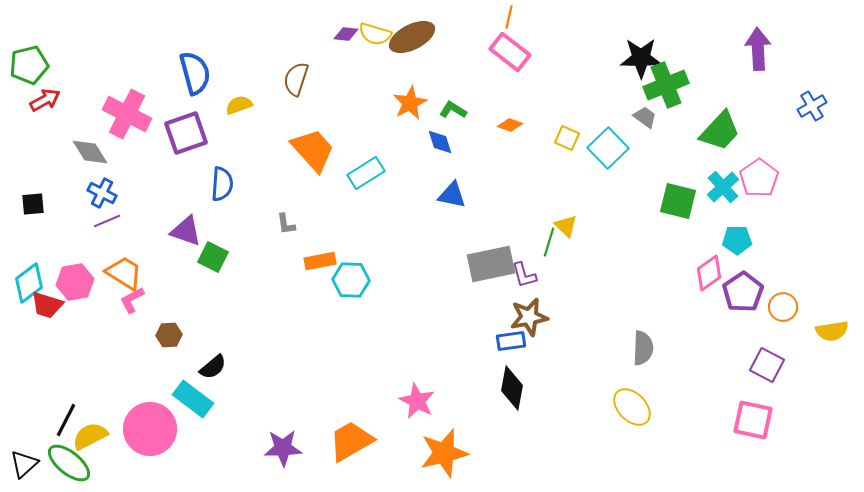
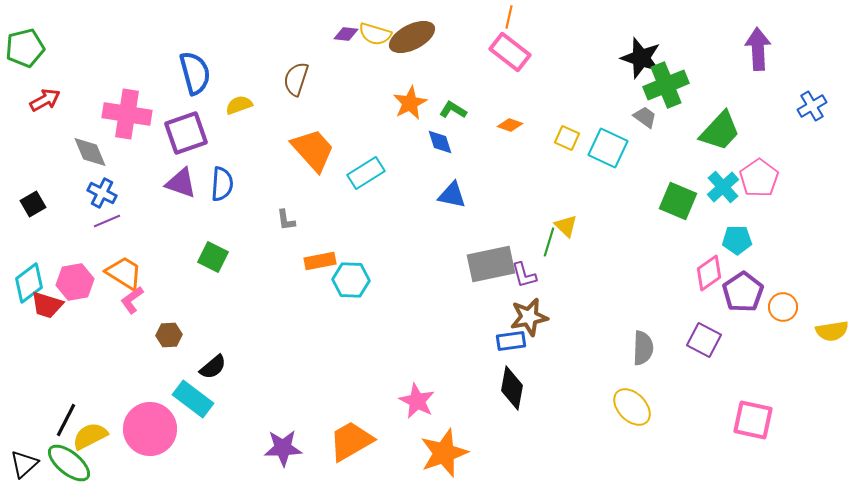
black star at (641, 58): rotated 18 degrees clockwise
green pentagon at (29, 65): moved 4 px left, 17 px up
pink cross at (127, 114): rotated 18 degrees counterclockwise
cyan square at (608, 148): rotated 21 degrees counterclockwise
gray diamond at (90, 152): rotated 9 degrees clockwise
green square at (678, 201): rotated 9 degrees clockwise
black square at (33, 204): rotated 25 degrees counterclockwise
gray L-shape at (286, 224): moved 4 px up
purple triangle at (186, 231): moved 5 px left, 48 px up
pink L-shape at (132, 300): rotated 8 degrees counterclockwise
purple square at (767, 365): moved 63 px left, 25 px up
orange star at (444, 453): rotated 6 degrees counterclockwise
